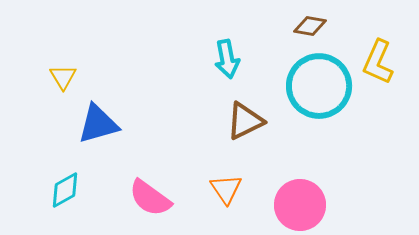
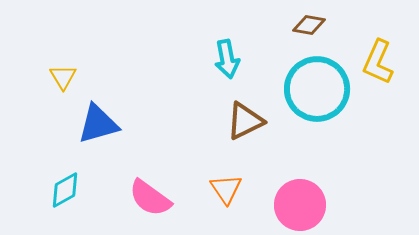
brown diamond: moved 1 px left, 1 px up
cyan circle: moved 2 px left, 3 px down
